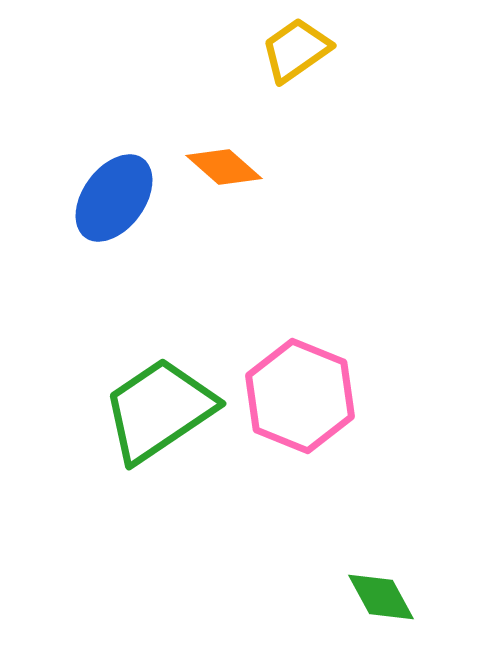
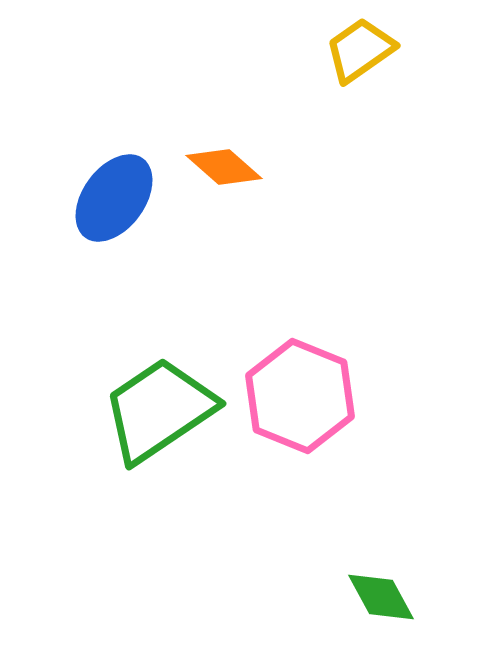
yellow trapezoid: moved 64 px right
